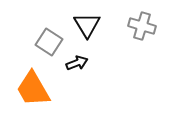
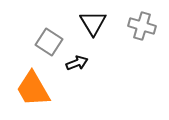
black triangle: moved 6 px right, 2 px up
